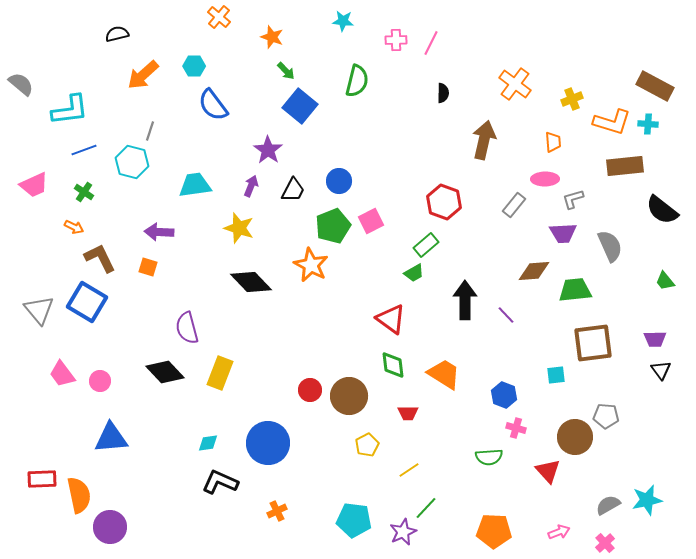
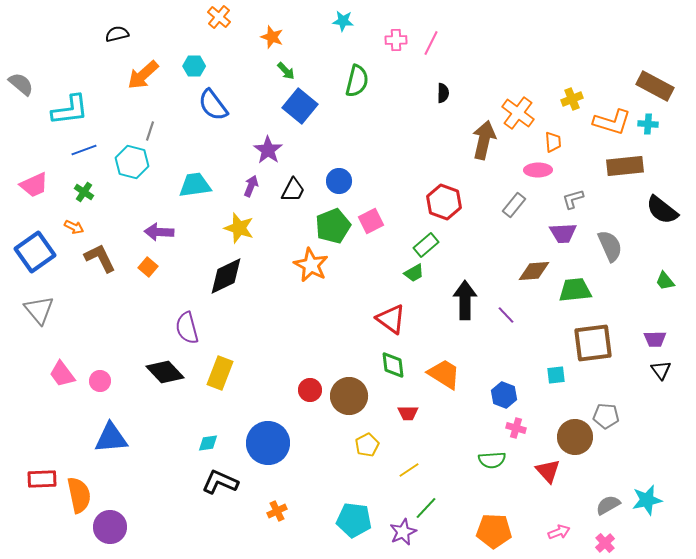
orange cross at (515, 84): moved 3 px right, 29 px down
pink ellipse at (545, 179): moved 7 px left, 9 px up
orange square at (148, 267): rotated 24 degrees clockwise
black diamond at (251, 282): moved 25 px left, 6 px up; rotated 72 degrees counterclockwise
blue square at (87, 302): moved 52 px left, 50 px up; rotated 24 degrees clockwise
green semicircle at (489, 457): moved 3 px right, 3 px down
